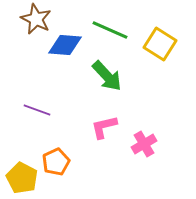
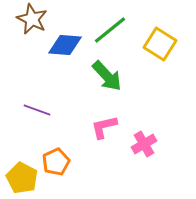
brown star: moved 4 px left
green line: rotated 63 degrees counterclockwise
